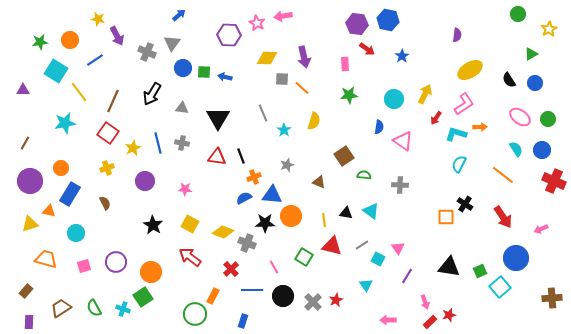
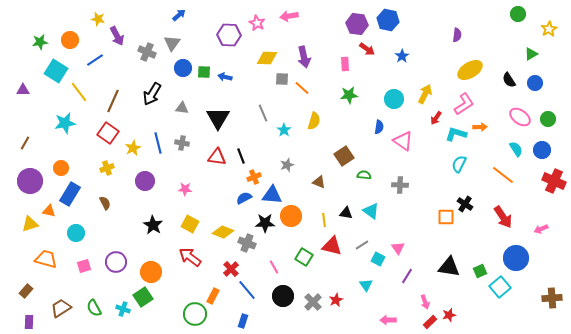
pink arrow at (283, 16): moved 6 px right
blue line at (252, 290): moved 5 px left; rotated 50 degrees clockwise
